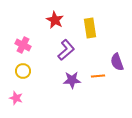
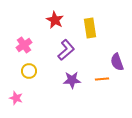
pink cross: moved 1 px right; rotated 28 degrees clockwise
yellow circle: moved 6 px right
orange line: moved 4 px right, 3 px down
